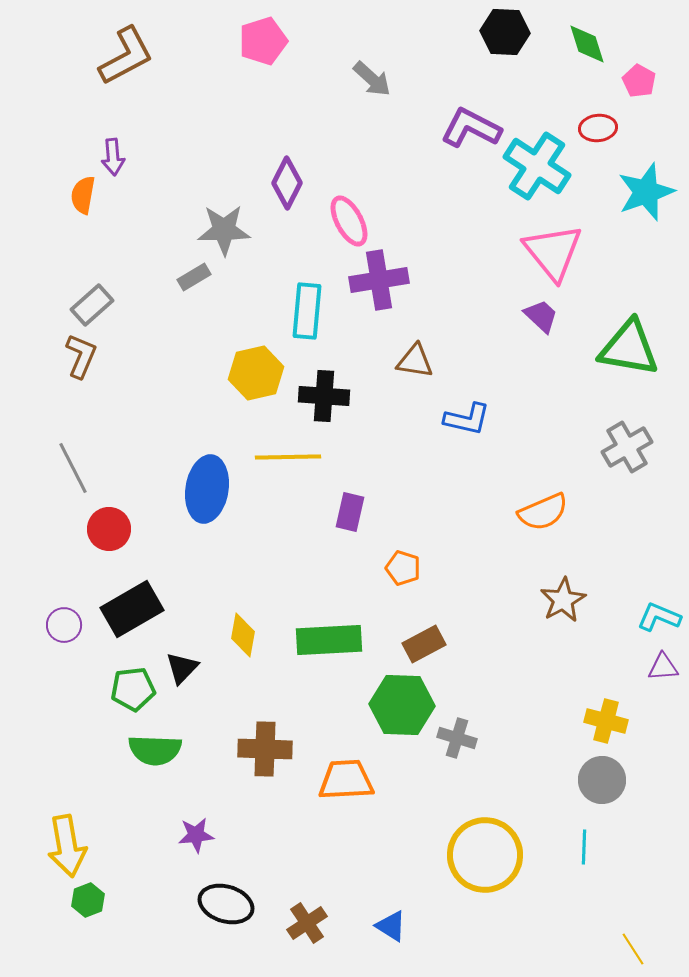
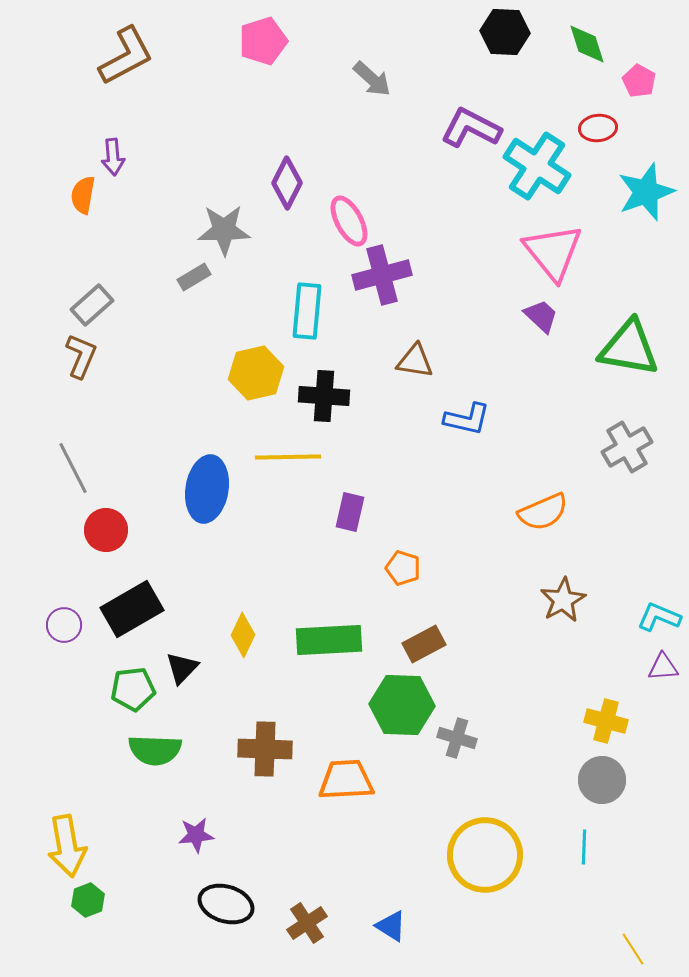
purple cross at (379, 280): moved 3 px right, 5 px up; rotated 6 degrees counterclockwise
red circle at (109, 529): moved 3 px left, 1 px down
yellow diamond at (243, 635): rotated 15 degrees clockwise
